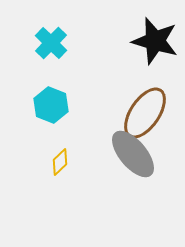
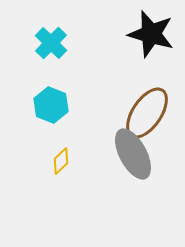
black star: moved 4 px left, 7 px up
brown ellipse: moved 2 px right
gray ellipse: rotated 12 degrees clockwise
yellow diamond: moved 1 px right, 1 px up
